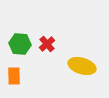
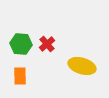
green hexagon: moved 1 px right
orange rectangle: moved 6 px right
